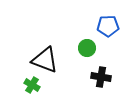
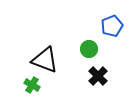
blue pentagon: moved 4 px right; rotated 20 degrees counterclockwise
green circle: moved 2 px right, 1 px down
black cross: moved 3 px left, 1 px up; rotated 36 degrees clockwise
